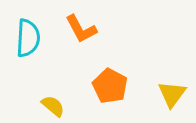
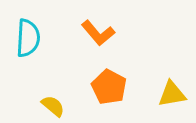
orange L-shape: moved 17 px right, 4 px down; rotated 12 degrees counterclockwise
orange pentagon: moved 1 px left, 1 px down
yellow triangle: rotated 44 degrees clockwise
